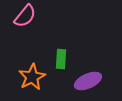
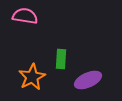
pink semicircle: rotated 120 degrees counterclockwise
purple ellipse: moved 1 px up
